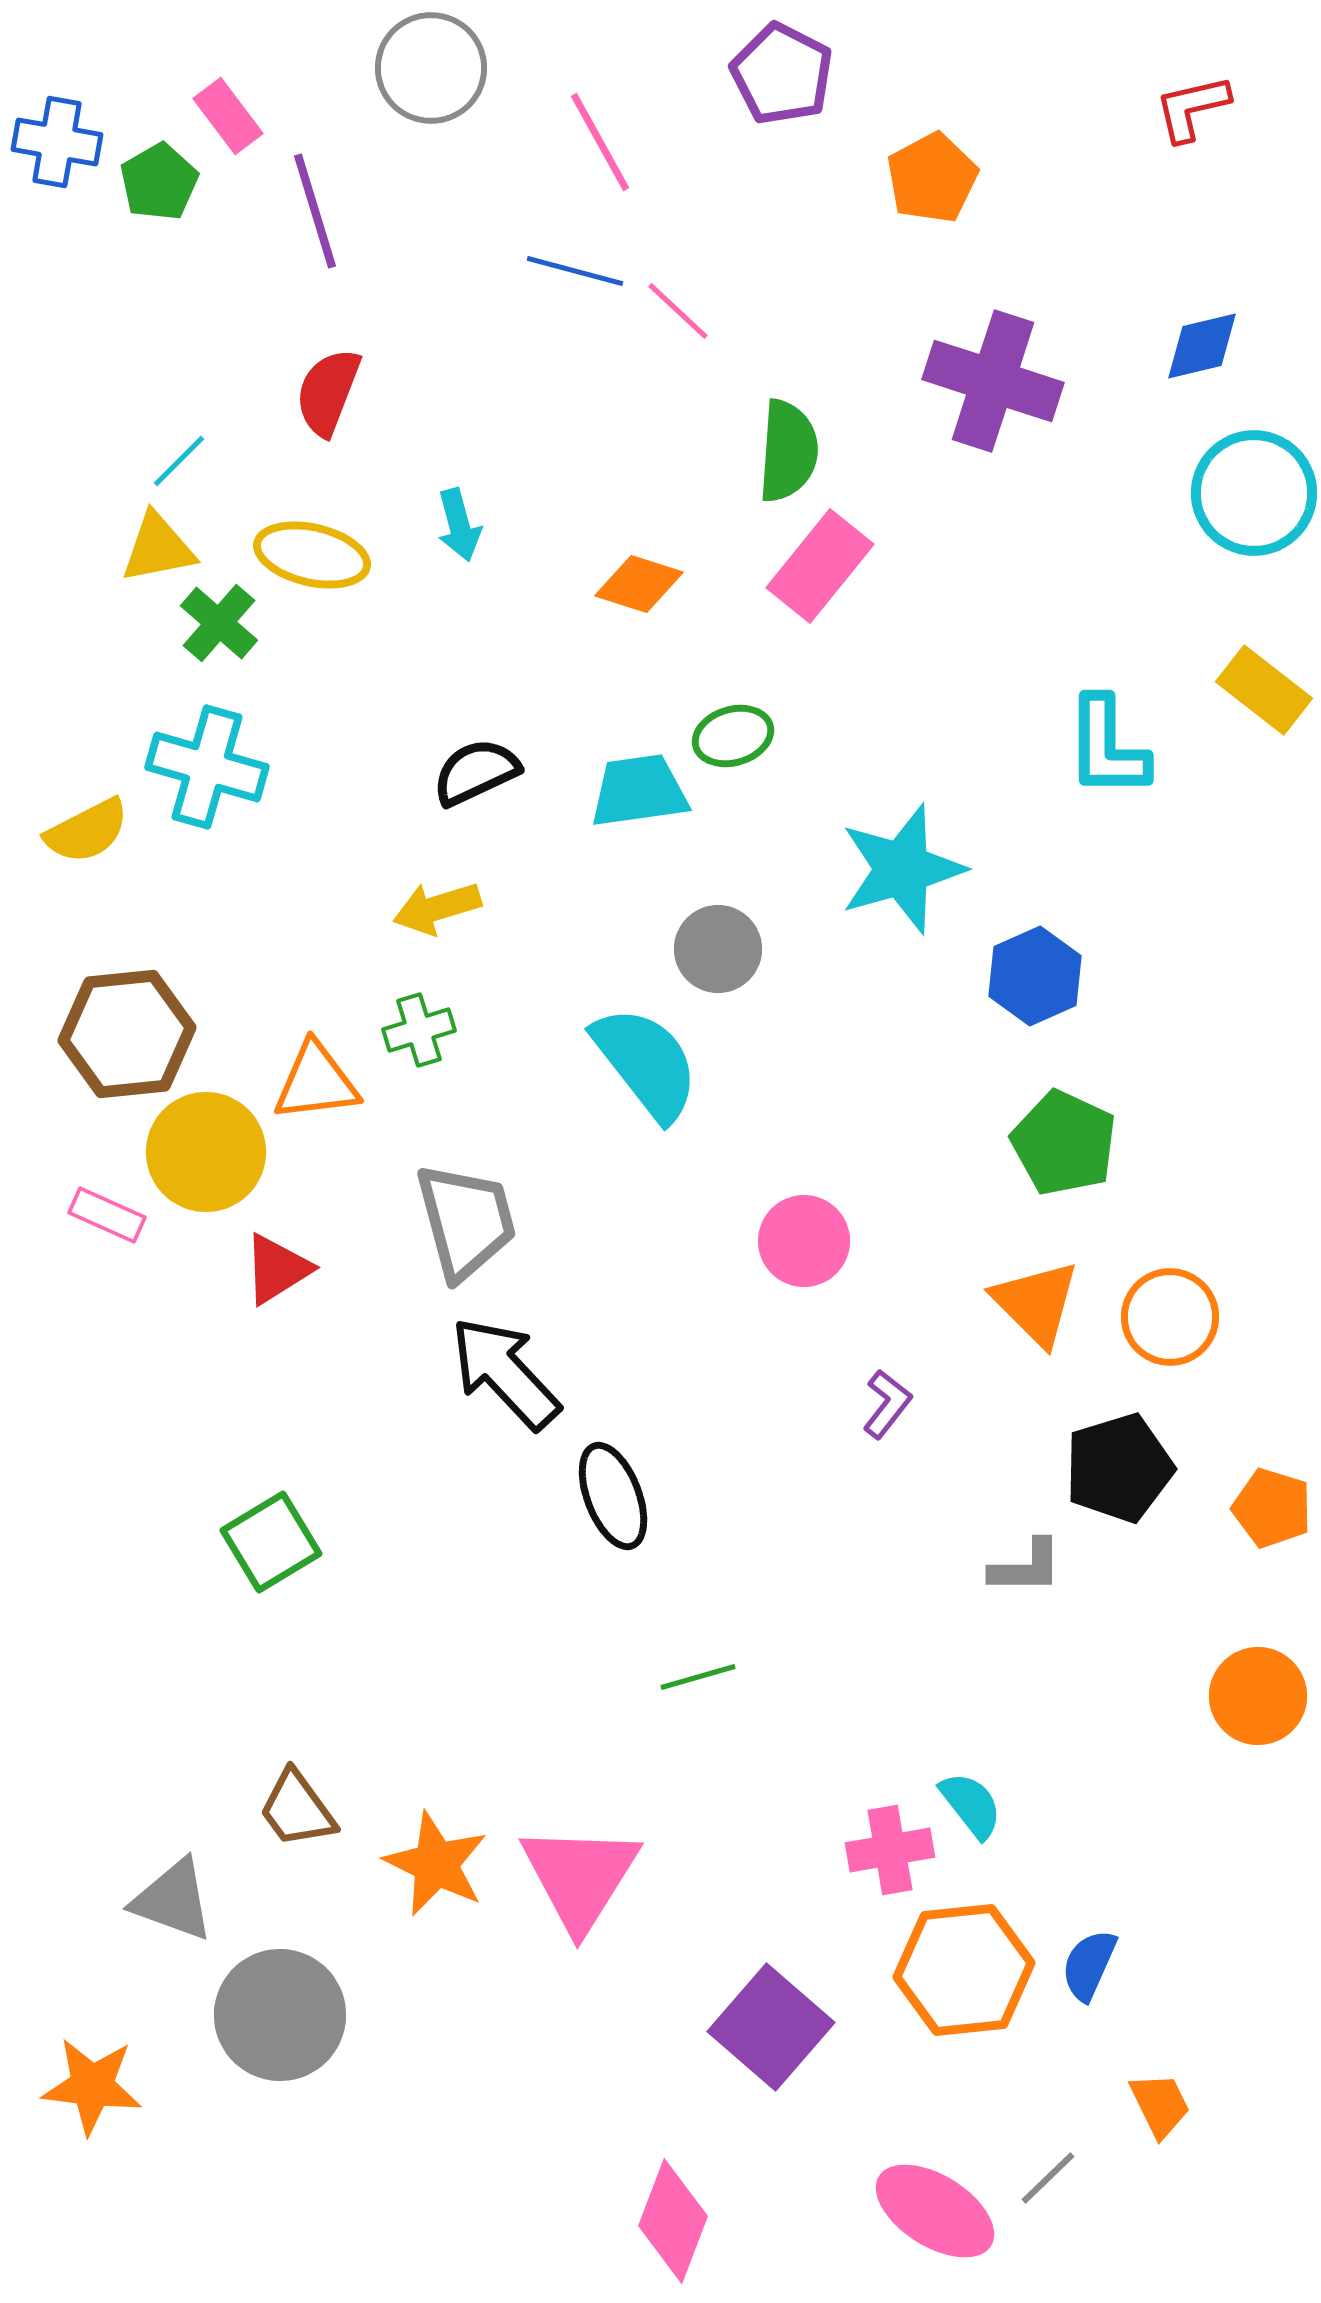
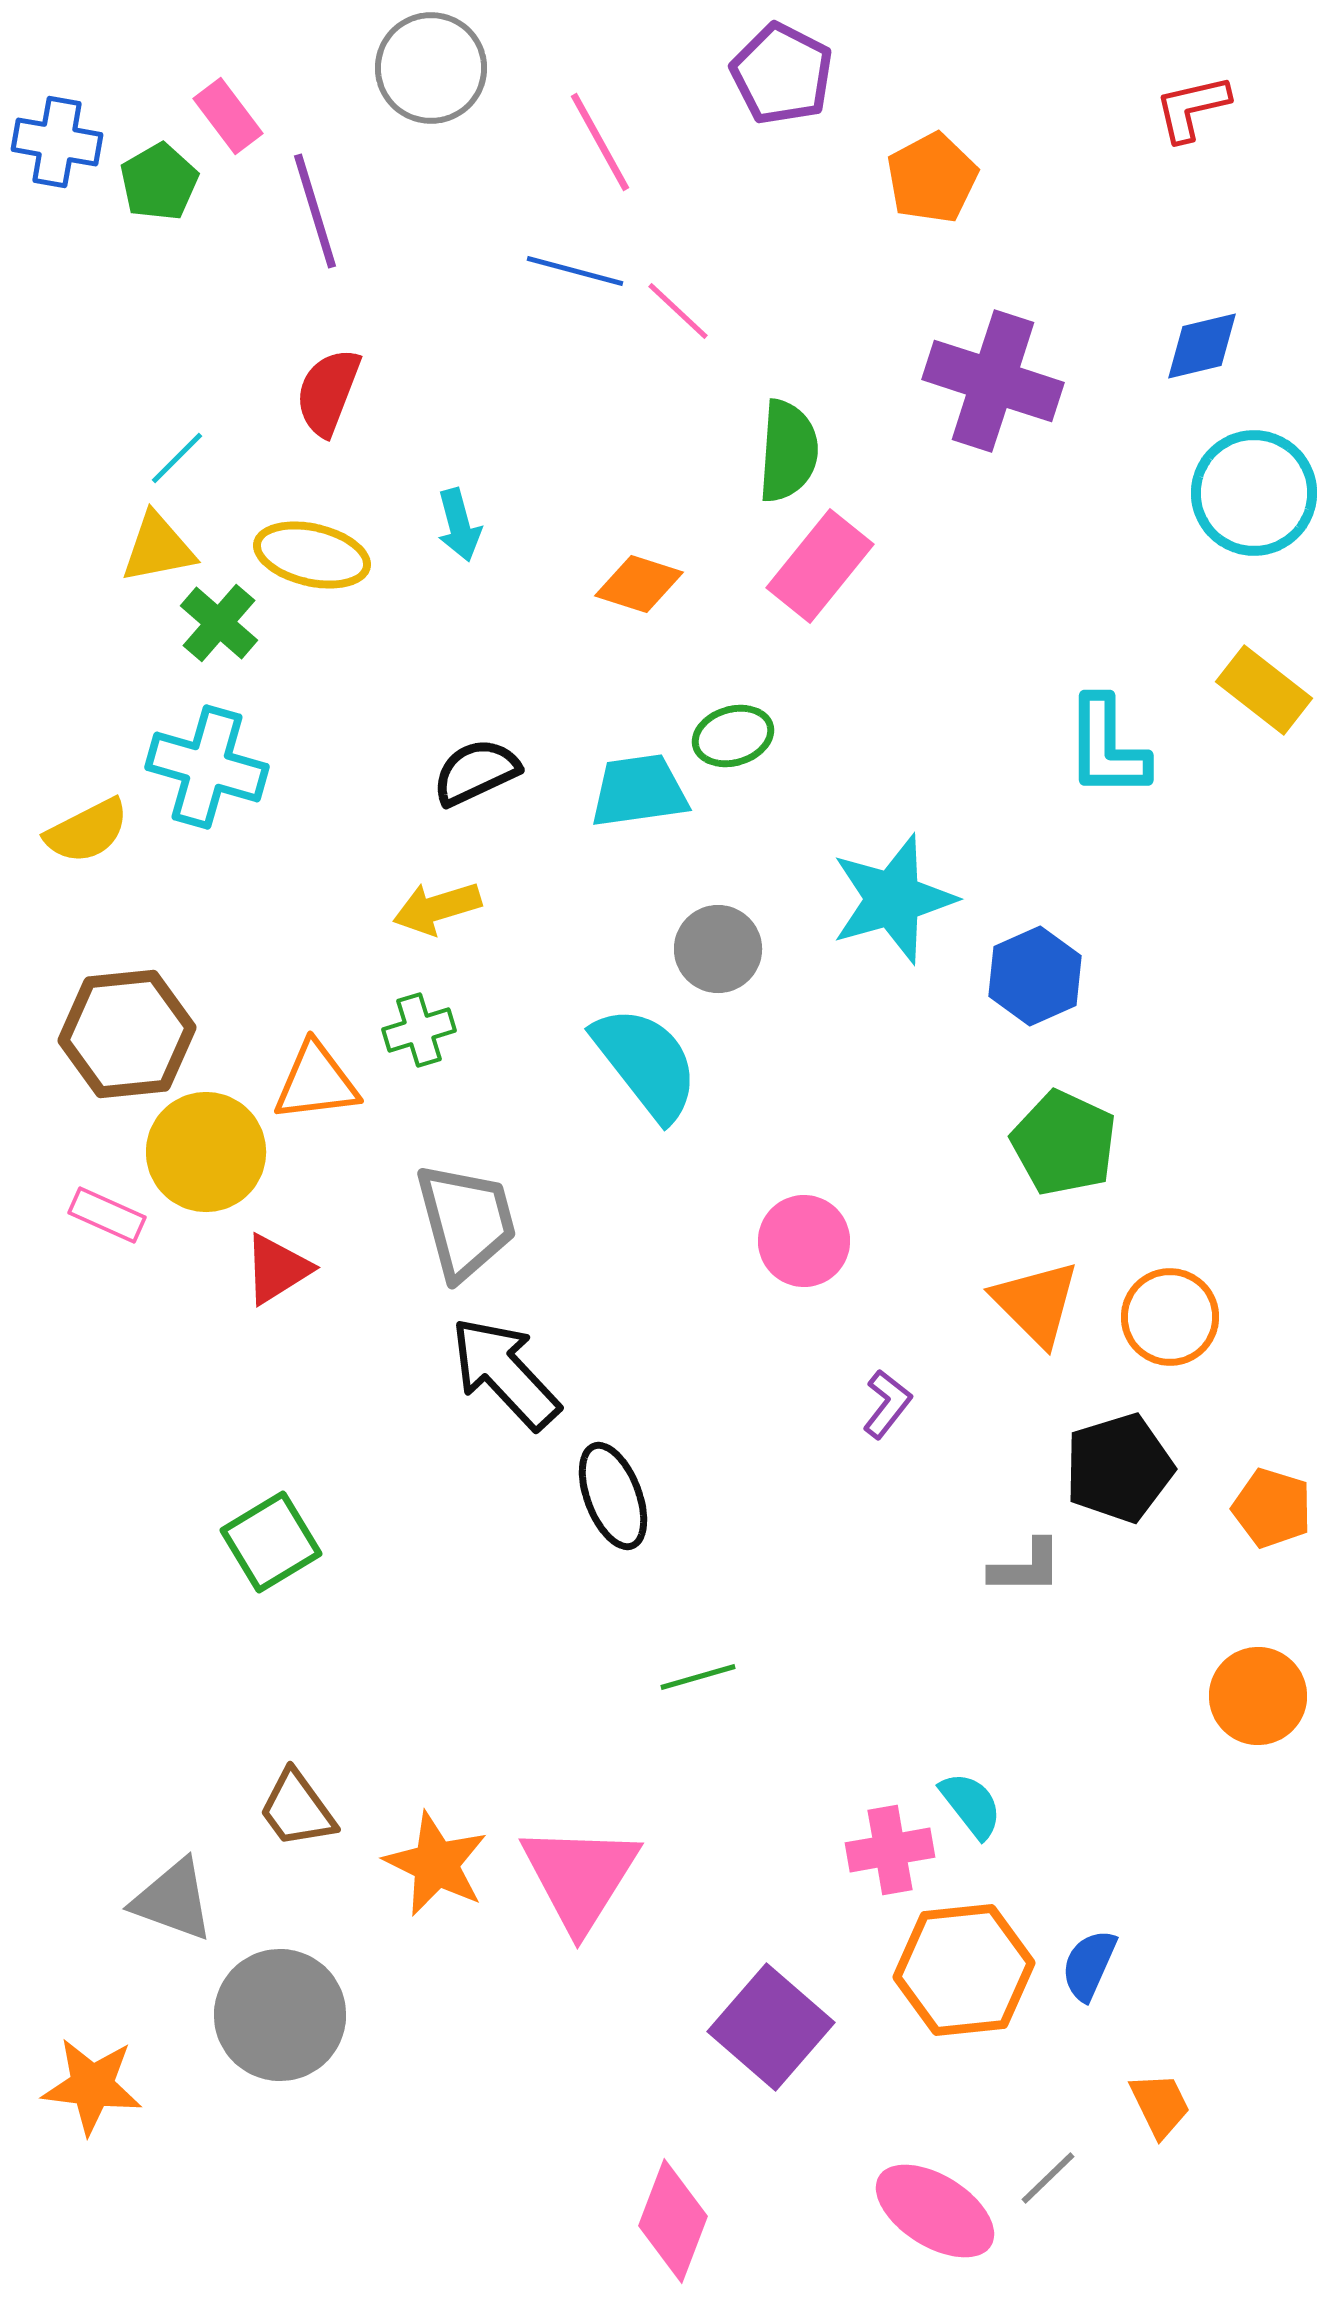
cyan line at (179, 461): moved 2 px left, 3 px up
cyan star at (902, 869): moved 9 px left, 30 px down
